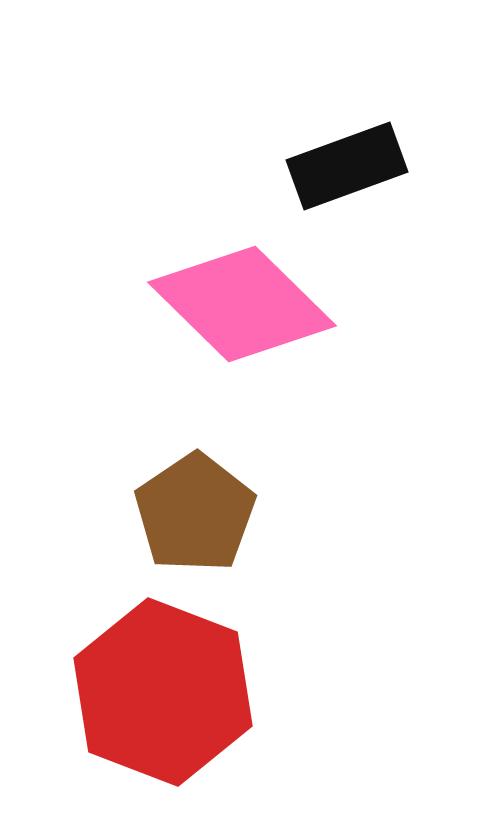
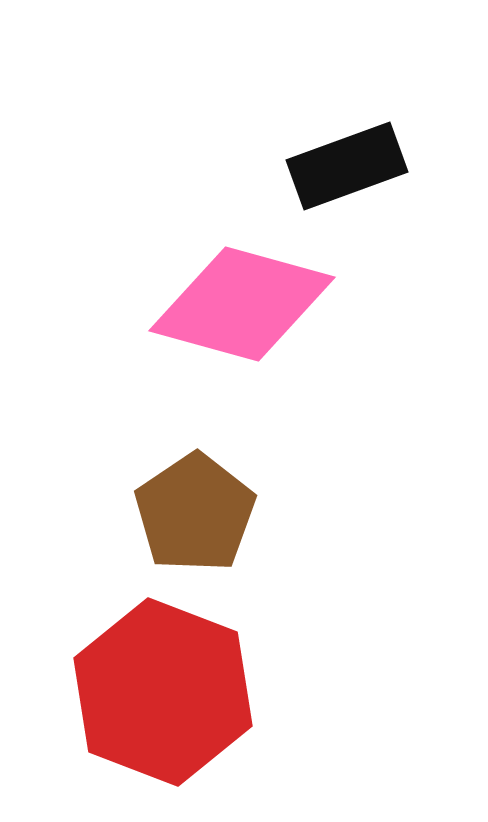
pink diamond: rotated 29 degrees counterclockwise
